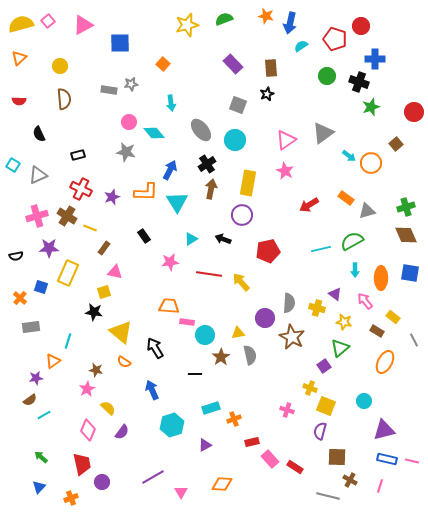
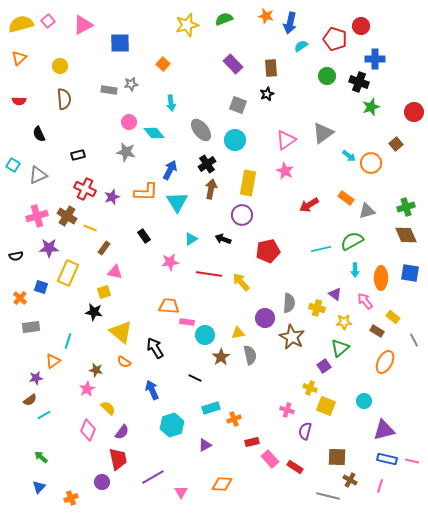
red cross at (81, 189): moved 4 px right
yellow star at (344, 322): rotated 14 degrees counterclockwise
black line at (195, 374): moved 4 px down; rotated 24 degrees clockwise
purple semicircle at (320, 431): moved 15 px left
red trapezoid at (82, 464): moved 36 px right, 5 px up
